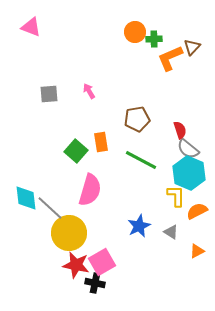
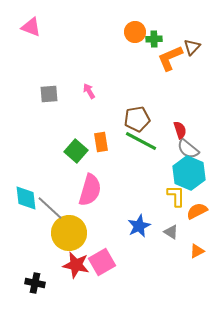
green line: moved 19 px up
black cross: moved 60 px left
